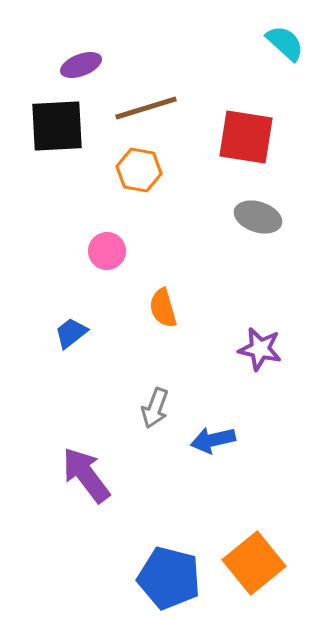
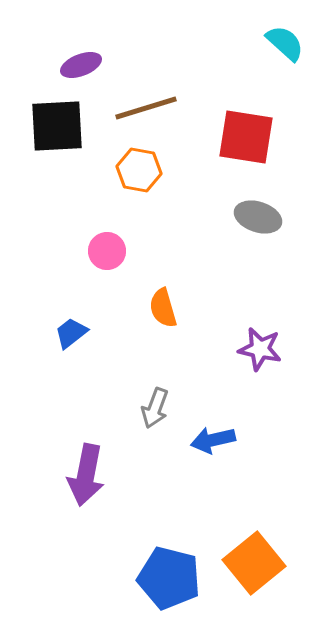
purple arrow: rotated 132 degrees counterclockwise
